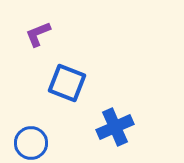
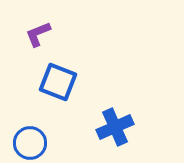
blue square: moved 9 px left, 1 px up
blue circle: moved 1 px left
